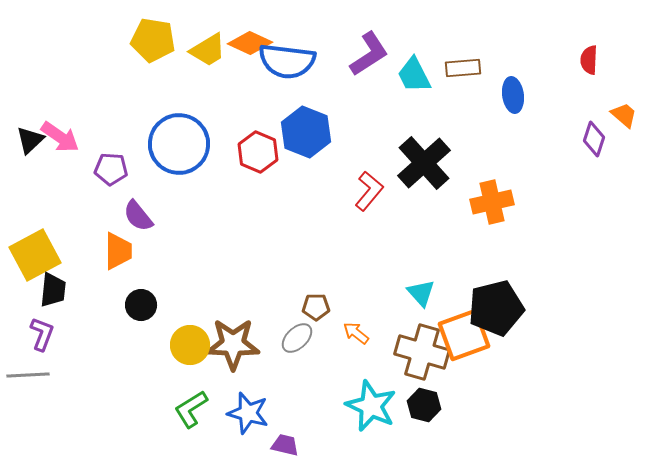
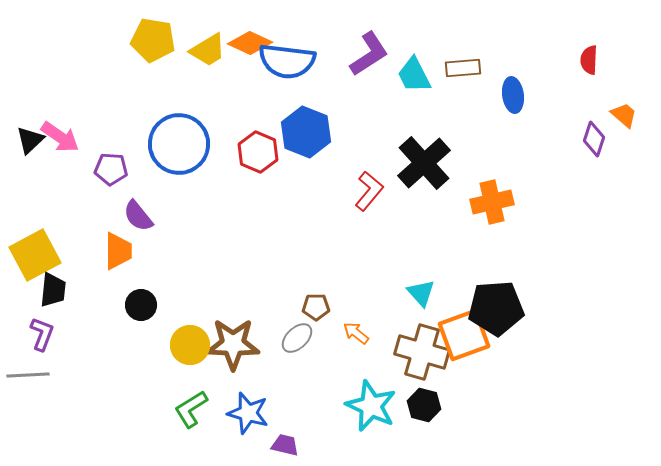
black pentagon at (496, 308): rotated 10 degrees clockwise
